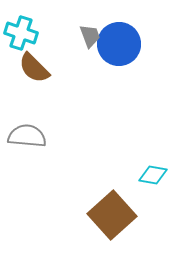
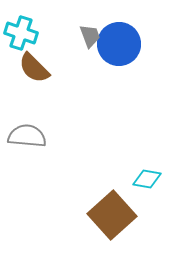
cyan diamond: moved 6 px left, 4 px down
